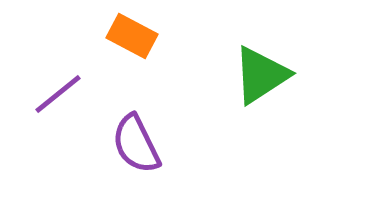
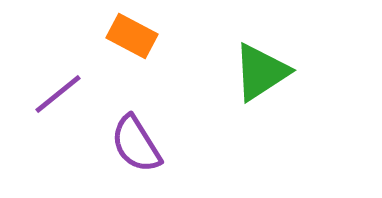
green triangle: moved 3 px up
purple semicircle: rotated 6 degrees counterclockwise
